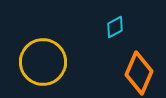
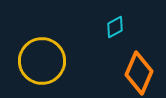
yellow circle: moved 1 px left, 1 px up
